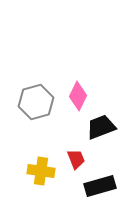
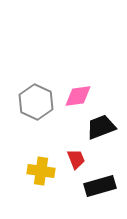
pink diamond: rotated 56 degrees clockwise
gray hexagon: rotated 20 degrees counterclockwise
